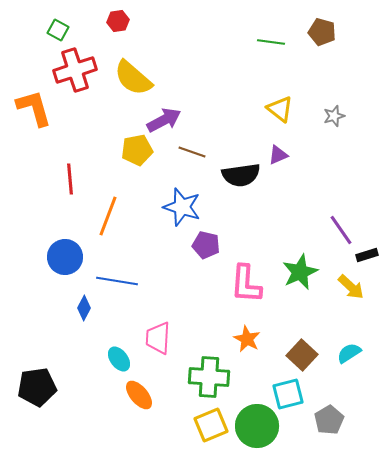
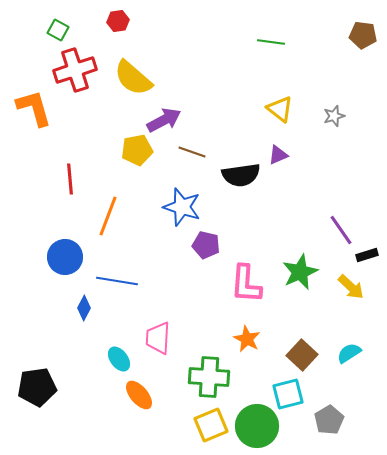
brown pentagon: moved 41 px right, 3 px down; rotated 8 degrees counterclockwise
